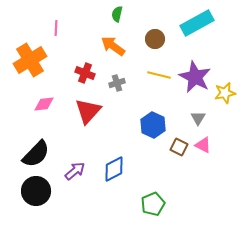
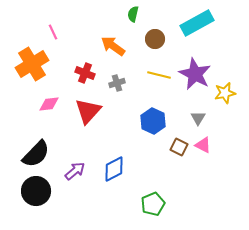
green semicircle: moved 16 px right
pink line: moved 3 px left, 4 px down; rotated 28 degrees counterclockwise
orange cross: moved 2 px right, 4 px down
purple star: moved 3 px up
pink diamond: moved 5 px right
blue hexagon: moved 4 px up
